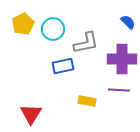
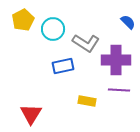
yellow pentagon: moved 4 px up
gray L-shape: rotated 44 degrees clockwise
purple cross: moved 6 px left, 1 px down
